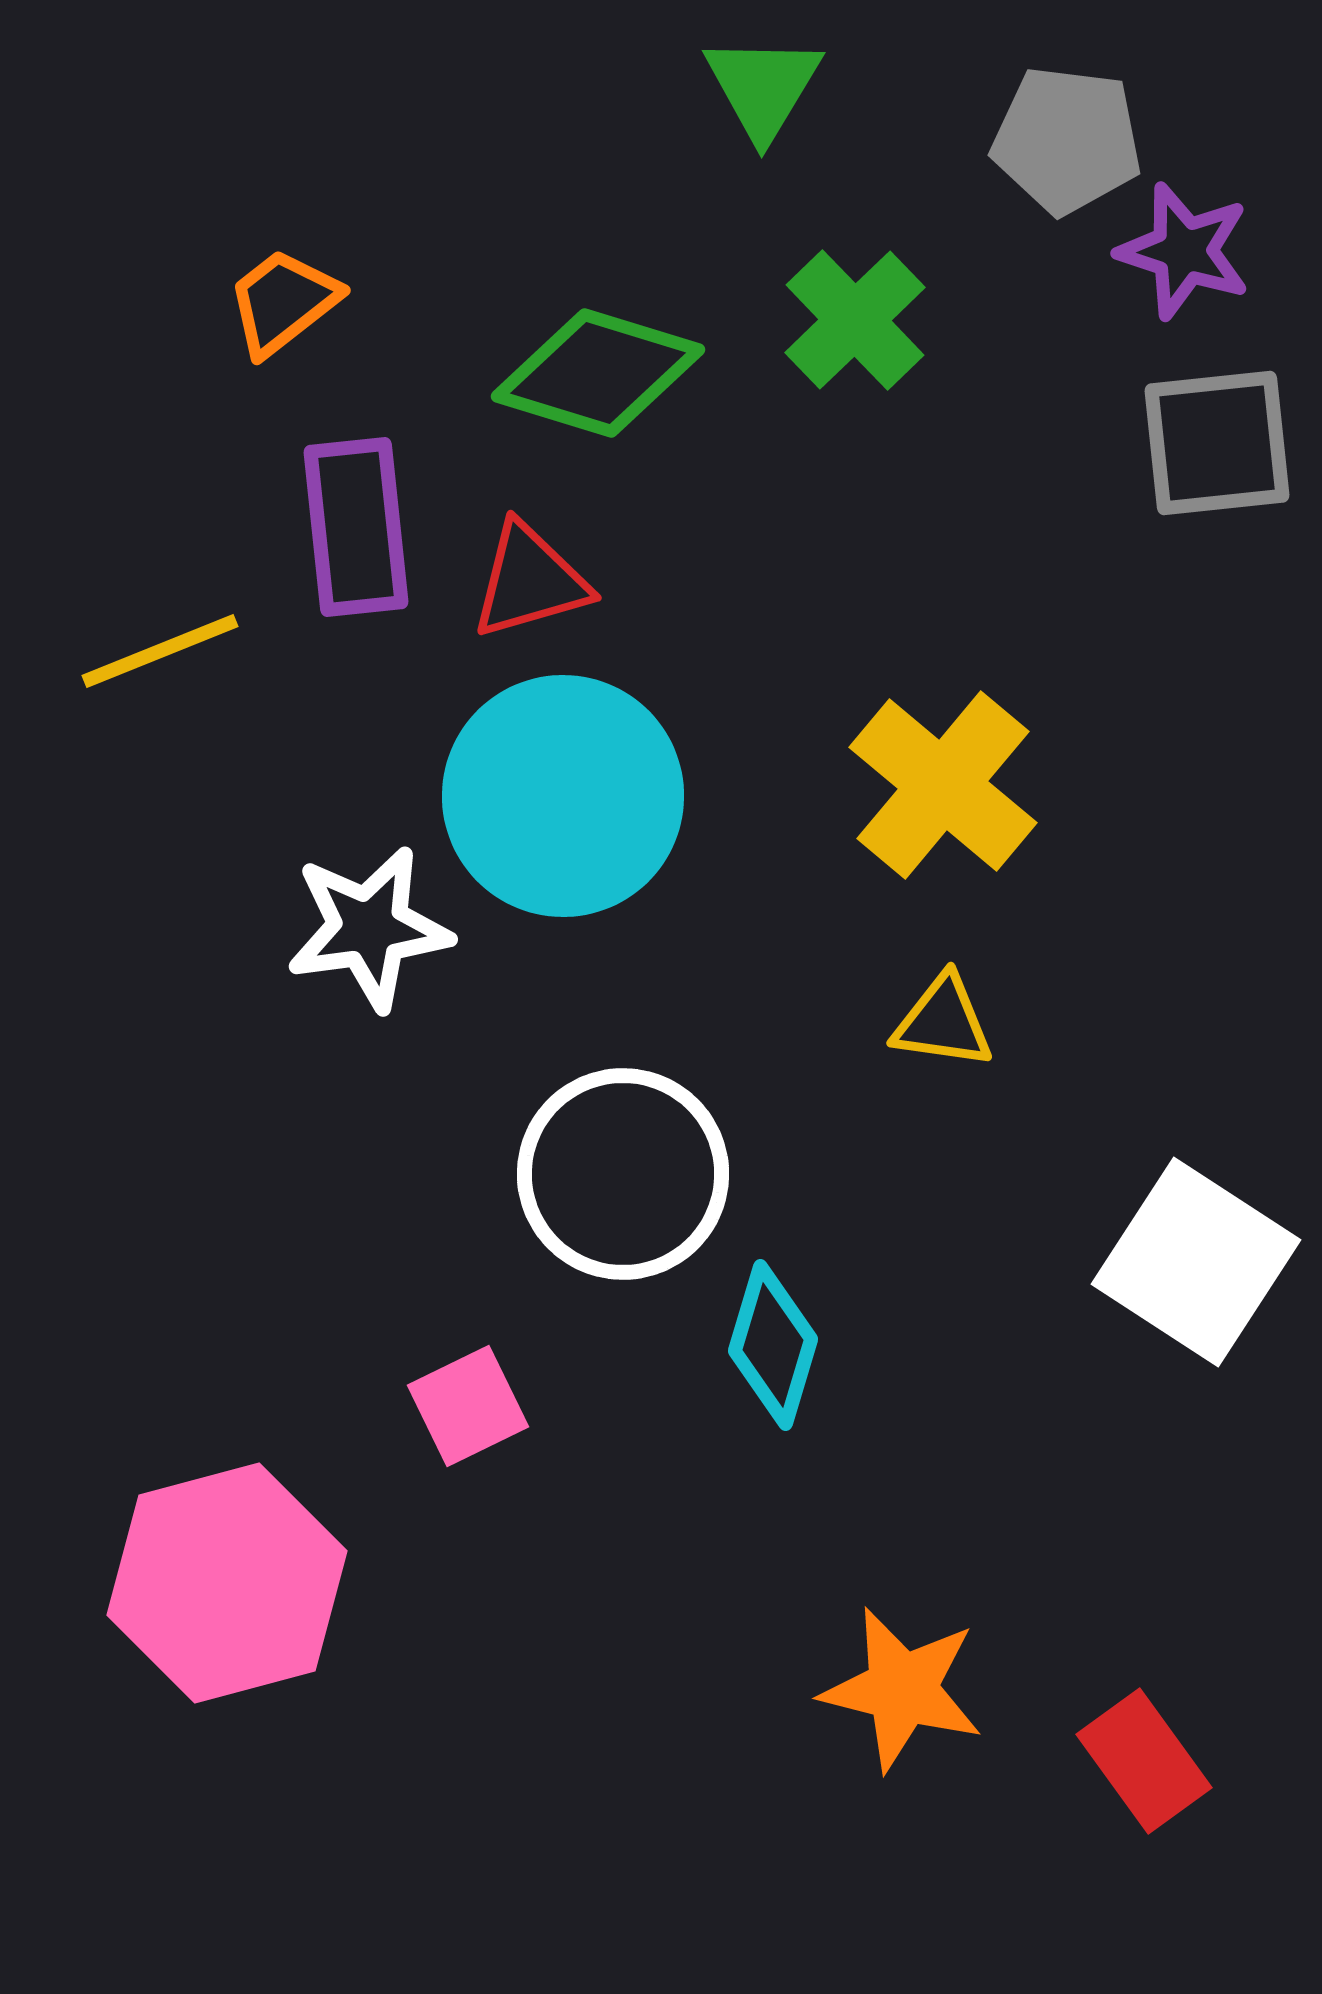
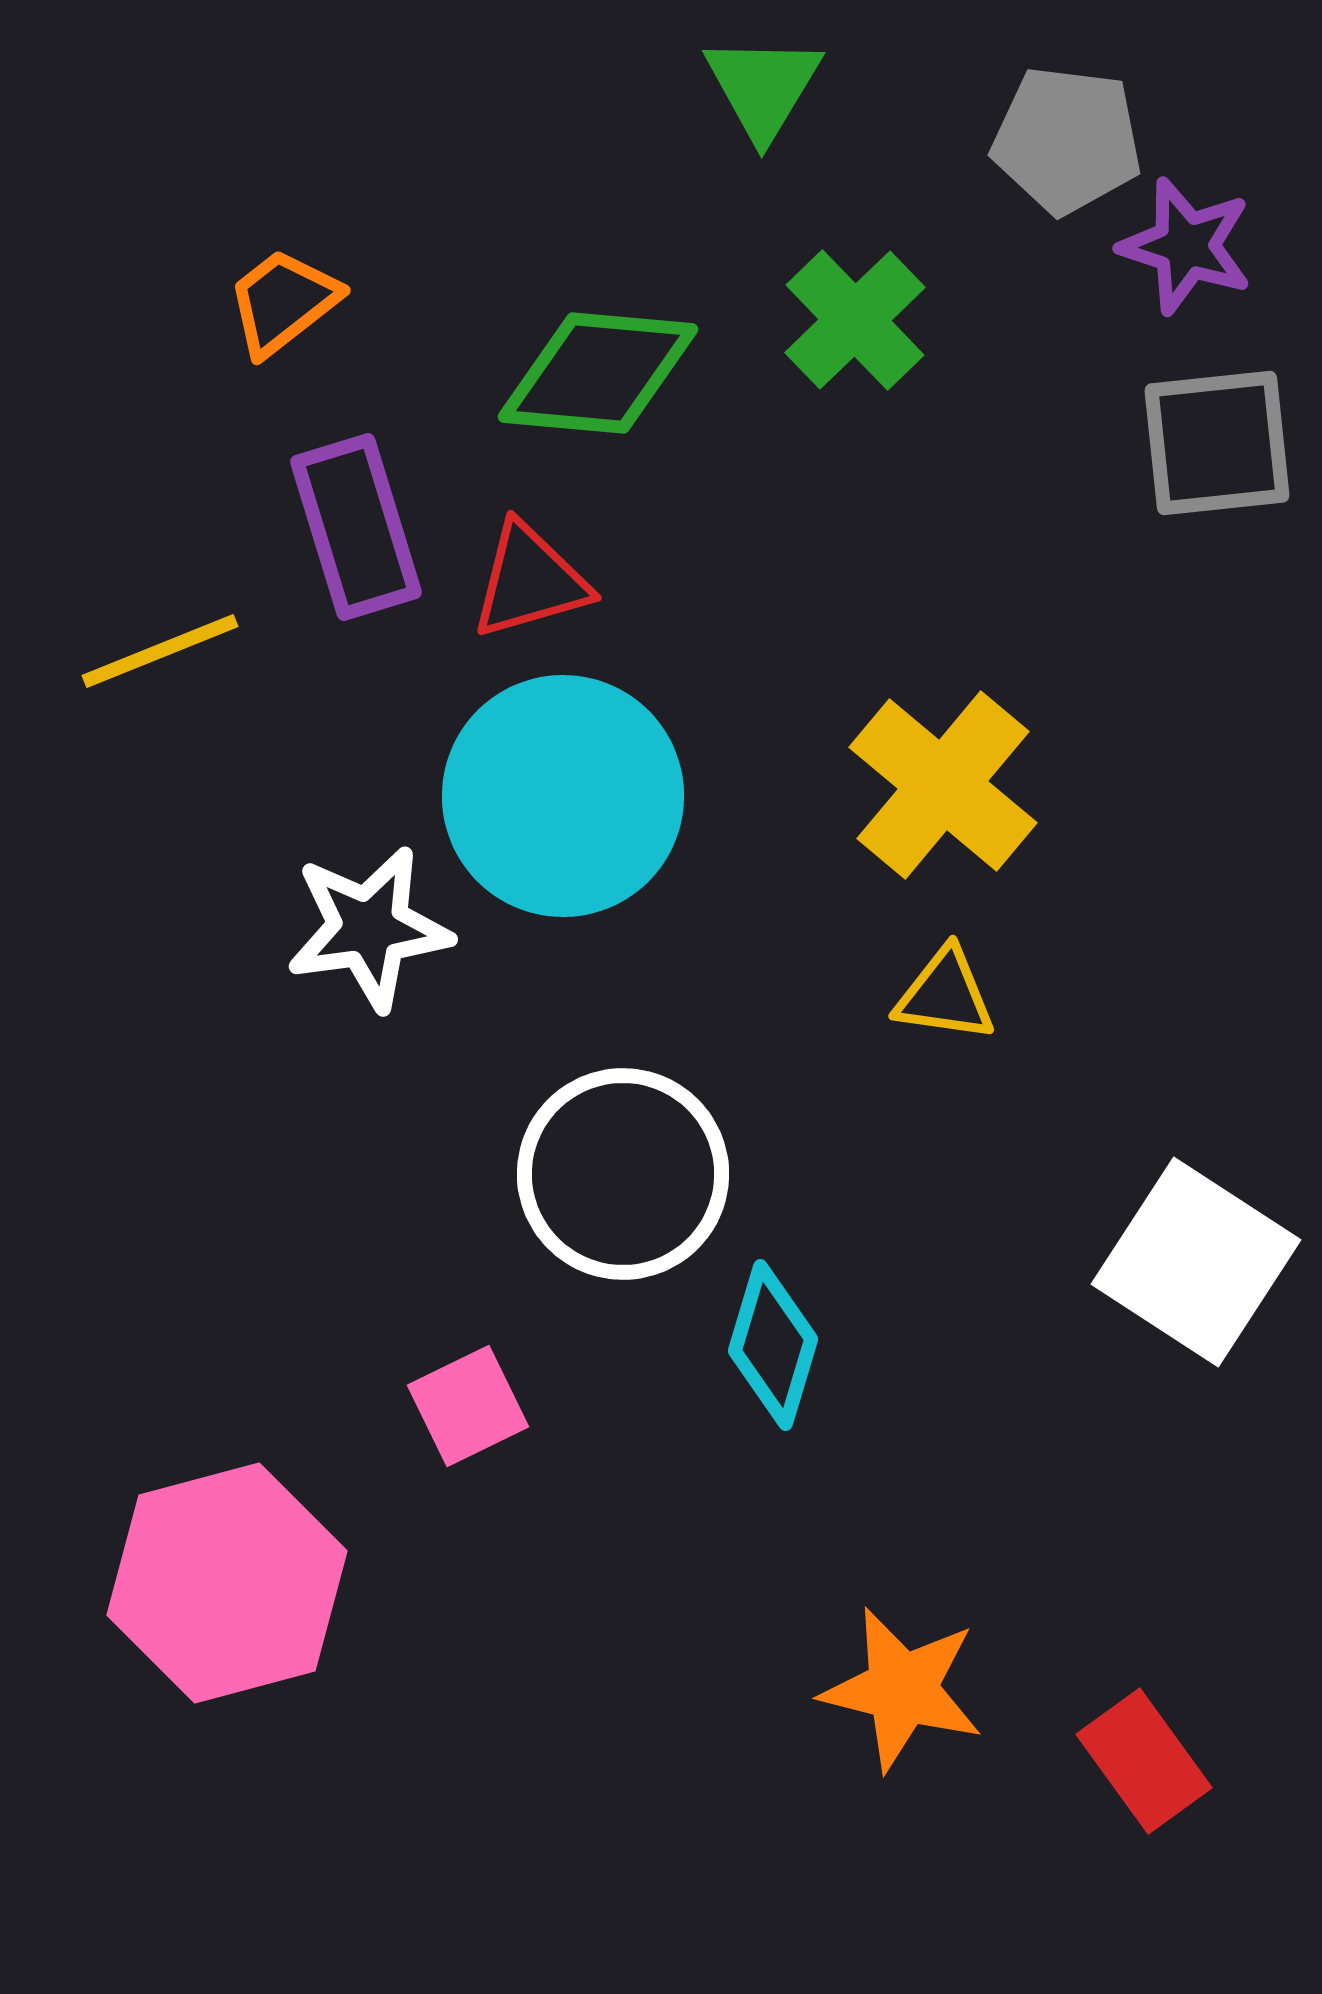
purple star: moved 2 px right, 5 px up
green diamond: rotated 12 degrees counterclockwise
purple rectangle: rotated 11 degrees counterclockwise
yellow triangle: moved 2 px right, 27 px up
